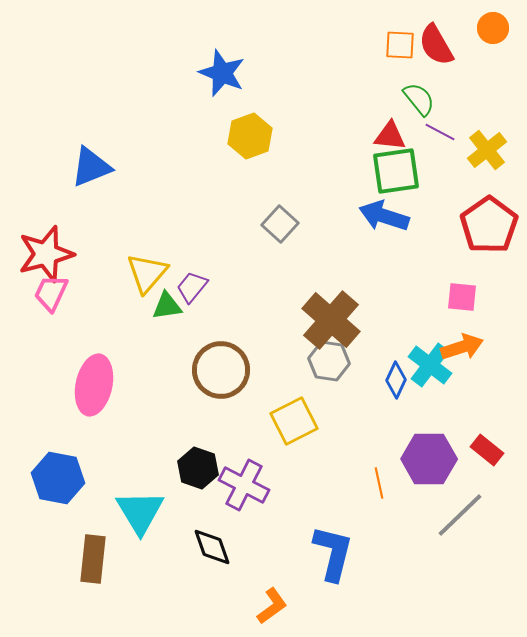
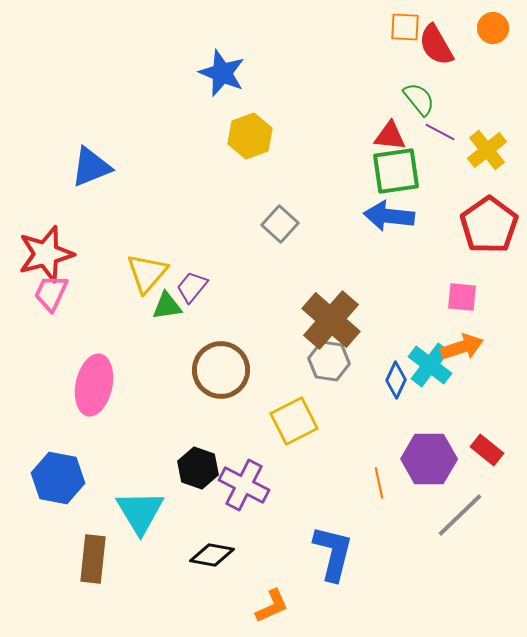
orange square: moved 5 px right, 18 px up
blue arrow: moved 5 px right; rotated 12 degrees counterclockwise
black diamond: moved 8 px down; rotated 60 degrees counterclockwise
orange L-shape: rotated 12 degrees clockwise
